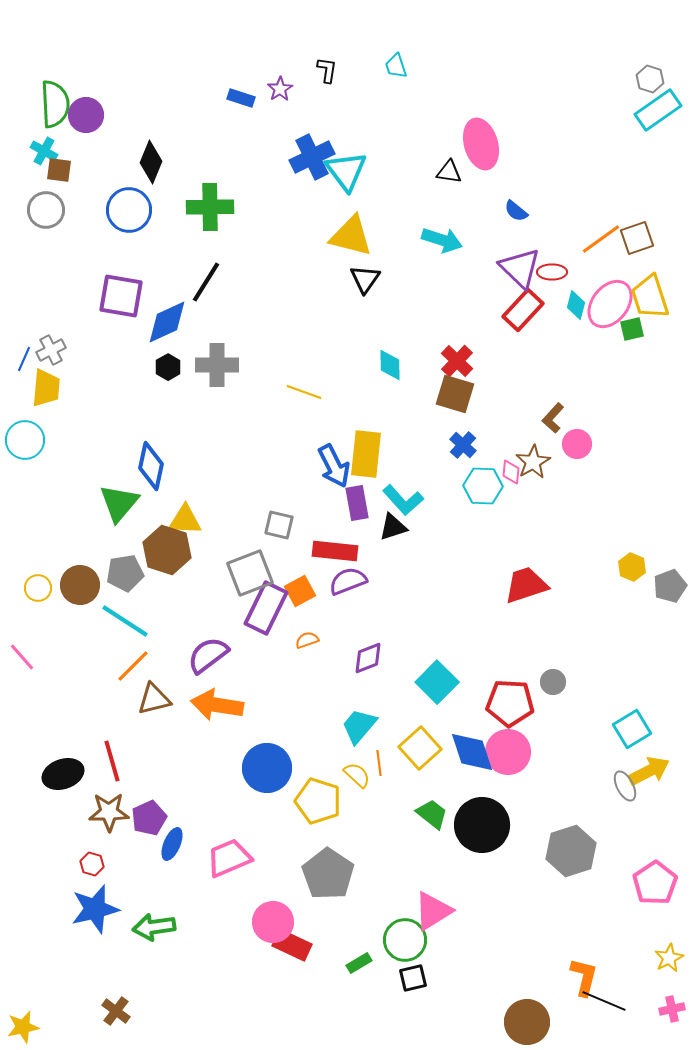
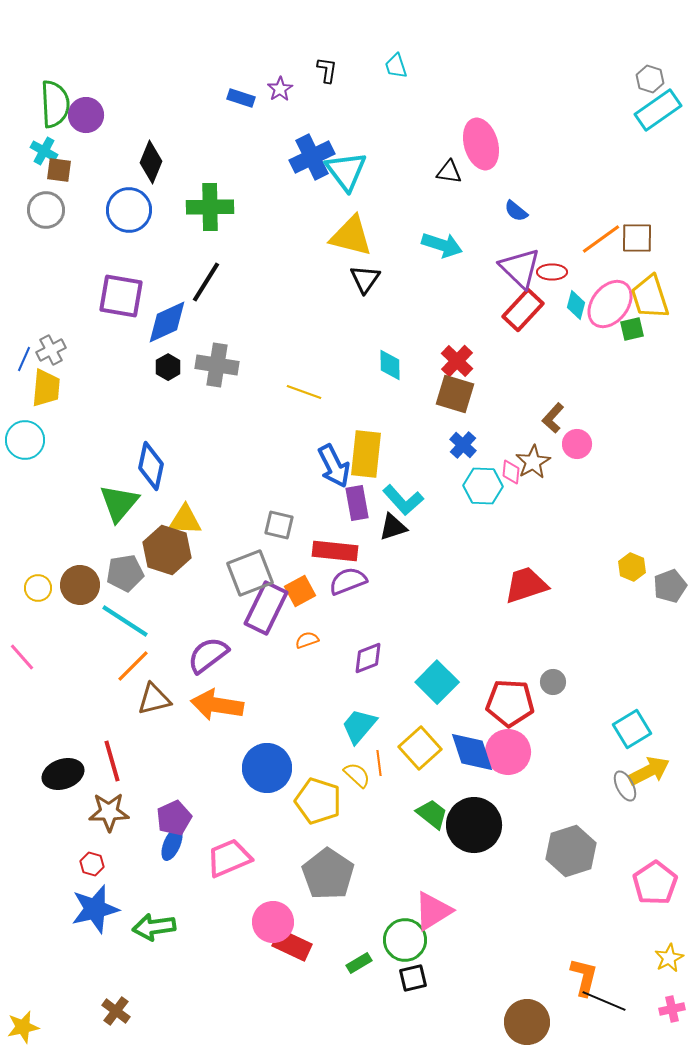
brown square at (637, 238): rotated 20 degrees clockwise
cyan arrow at (442, 240): moved 5 px down
gray cross at (217, 365): rotated 9 degrees clockwise
purple pentagon at (149, 818): moved 25 px right
black circle at (482, 825): moved 8 px left
